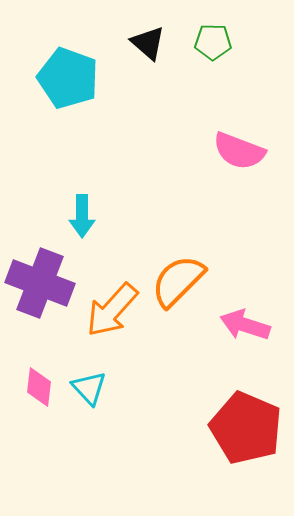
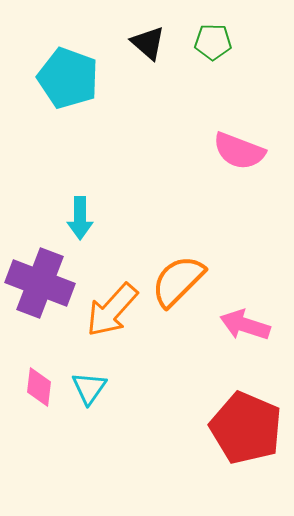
cyan arrow: moved 2 px left, 2 px down
cyan triangle: rotated 18 degrees clockwise
